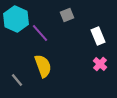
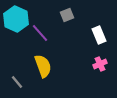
white rectangle: moved 1 px right, 1 px up
pink cross: rotated 24 degrees clockwise
gray line: moved 2 px down
